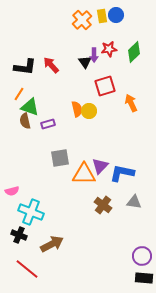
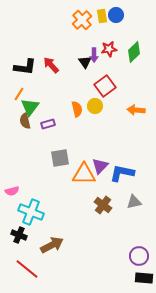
red square: rotated 20 degrees counterclockwise
orange arrow: moved 5 px right, 7 px down; rotated 60 degrees counterclockwise
green triangle: rotated 48 degrees clockwise
yellow circle: moved 6 px right, 5 px up
gray triangle: rotated 21 degrees counterclockwise
brown arrow: moved 1 px down
purple circle: moved 3 px left
